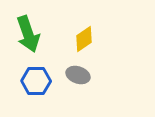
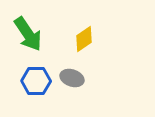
green arrow: rotated 15 degrees counterclockwise
gray ellipse: moved 6 px left, 3 px down
